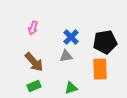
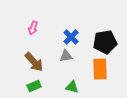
green triangle: moved 1 px right, 1 px up; rotated 32 degrees clockwise
